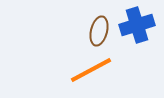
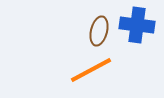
blue cross: rotated 24 degrees clockwise
